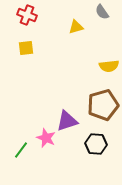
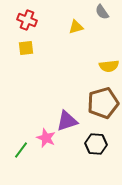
red cross: moved 5 px down
brown pentagon: moved 2 px up
